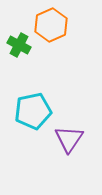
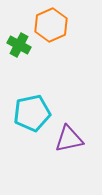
cyan pentagon: moved 1 px left, 2 px down
purple triangle: rotated 44 degrees clockwise
